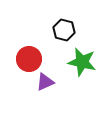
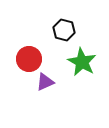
green star: rotated 16 degrees clockwise
